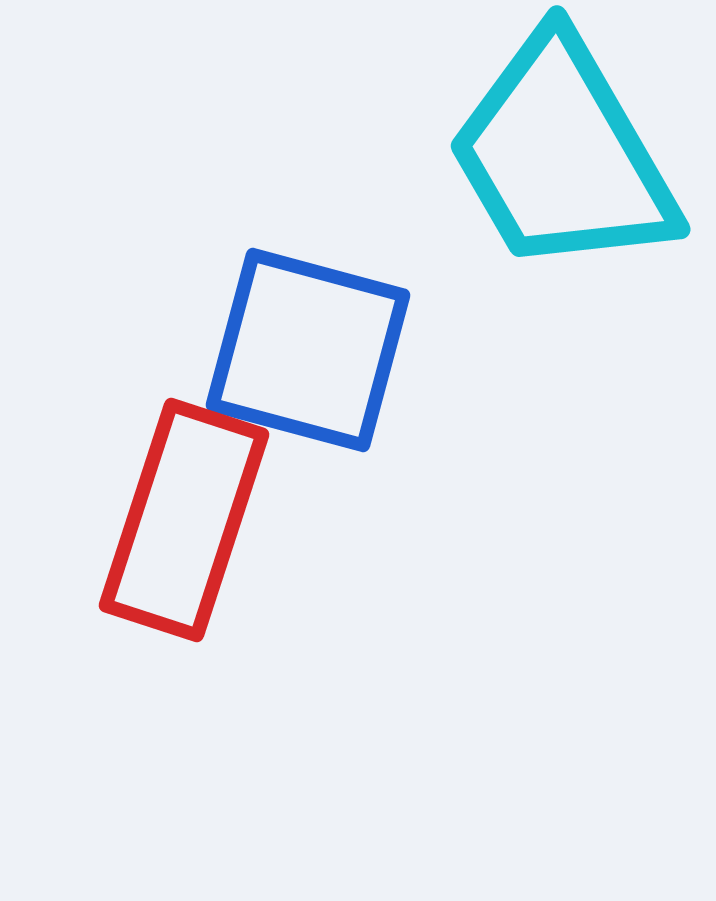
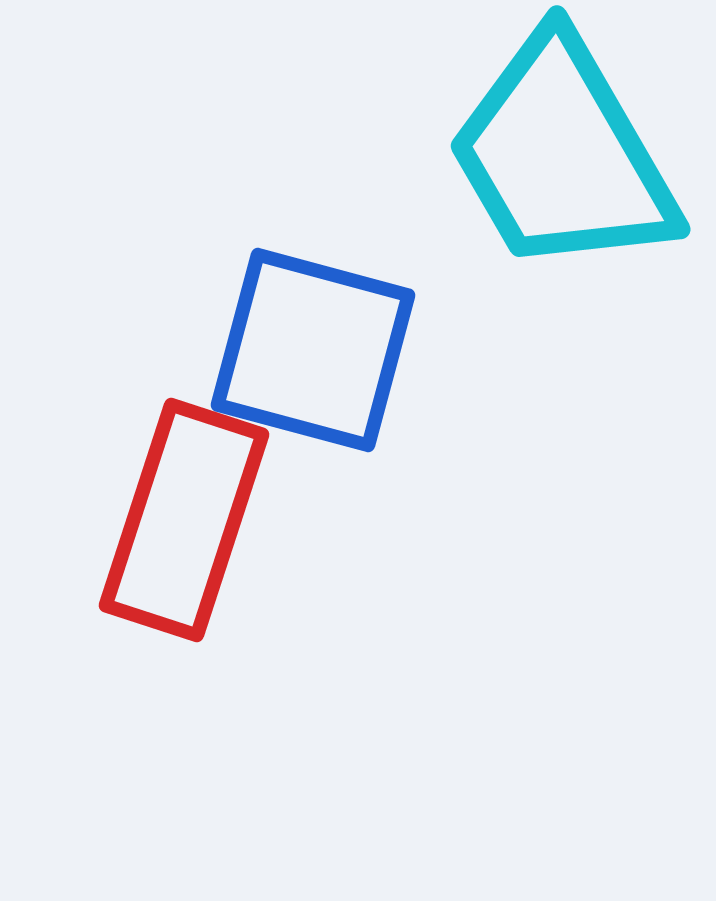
blue square: moved 5 px right
